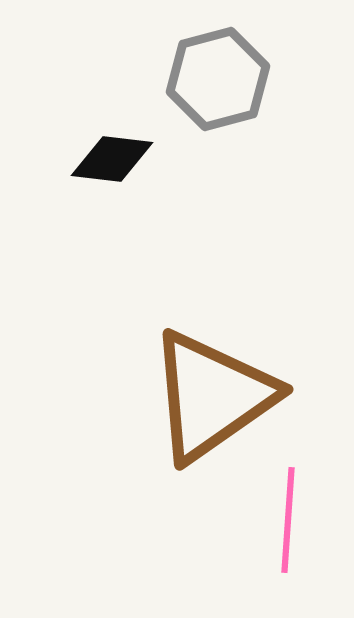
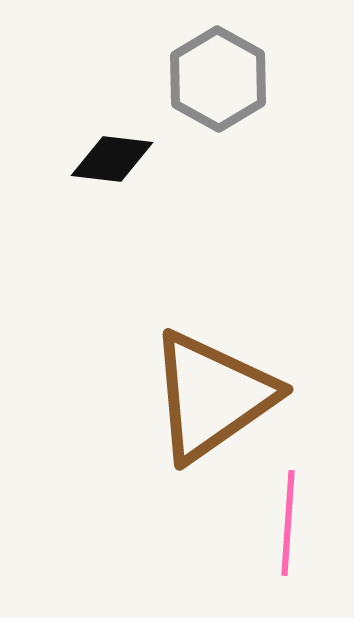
gray hexagon: rotated 16 degrees counterclockwise
pink line: moved 3 px down
